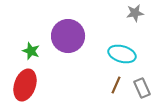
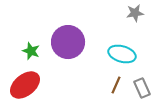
purple circle: moved 6 px down
red ellipse: rotated 32 degrees clockwise
